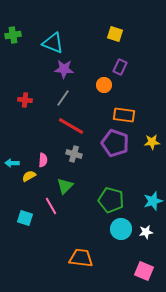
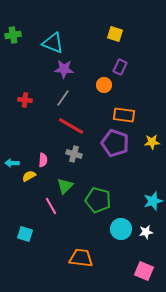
green pentagon: moved 13 px left
cyan square: moved 16 px down
